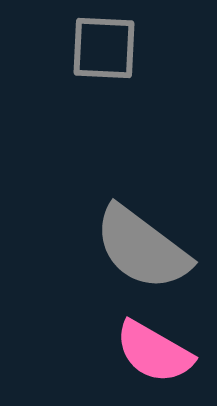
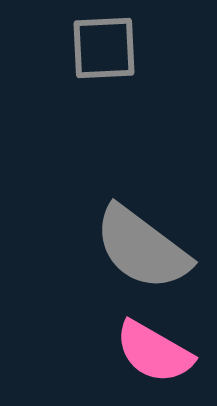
gray square: rotated 6 degrees counterclockwise
